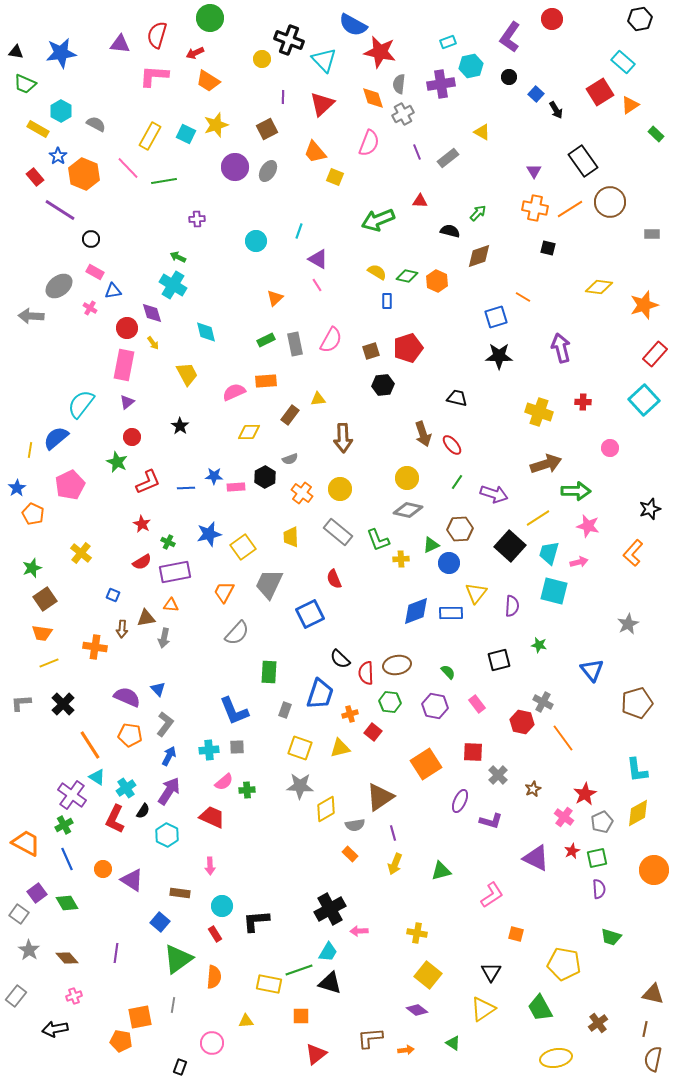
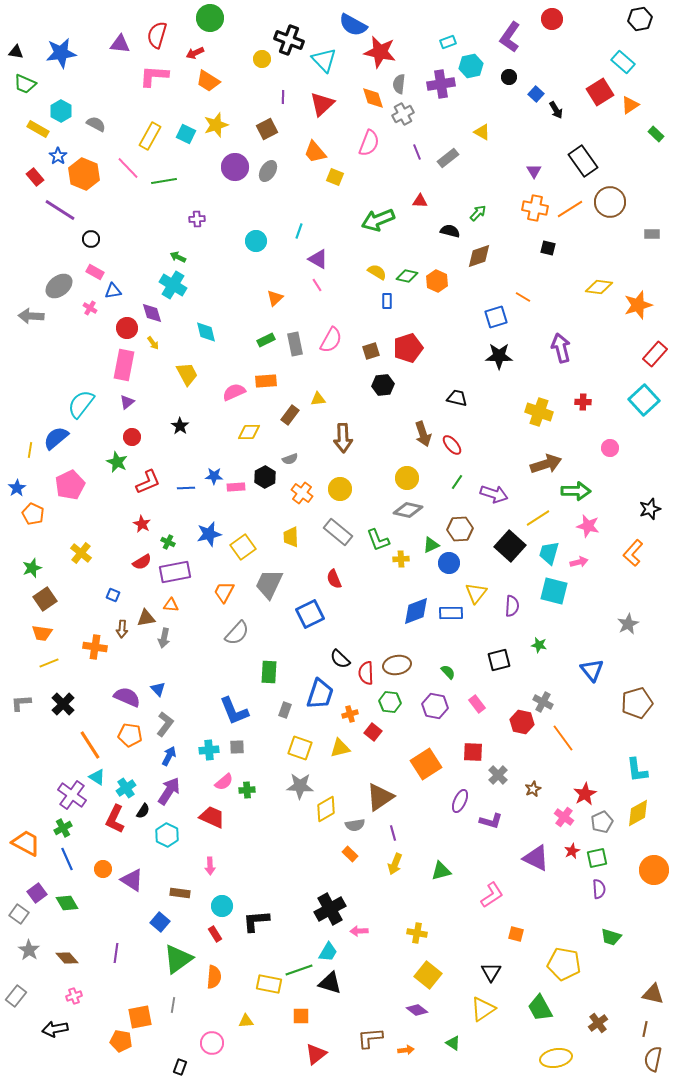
orange star at (644, 305): moved 6 px left
green cross at (64, 825): moved 1 px left, 3 px down
